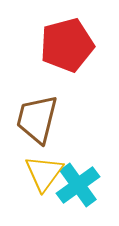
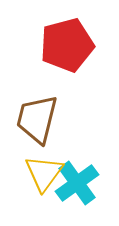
cyan cross: moved 1 px left, 2 px up
